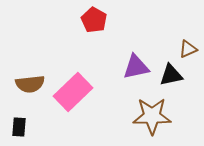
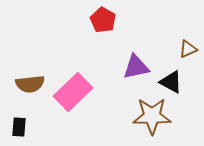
red pentagon: moved 9 px right
black triangle: moved 7 px down; rotated 40 degrees clockwise
